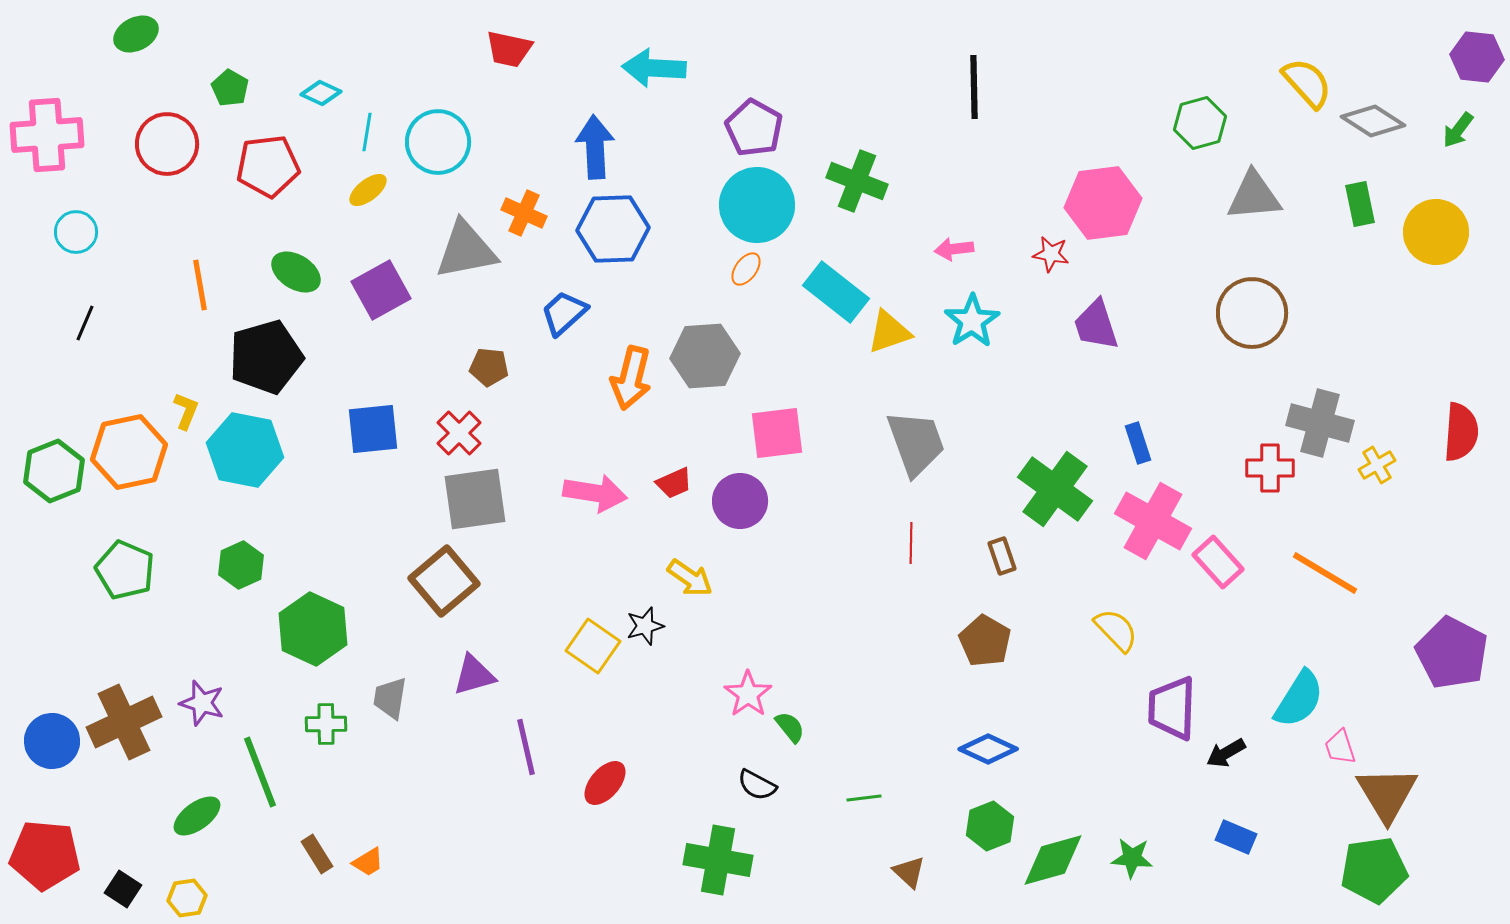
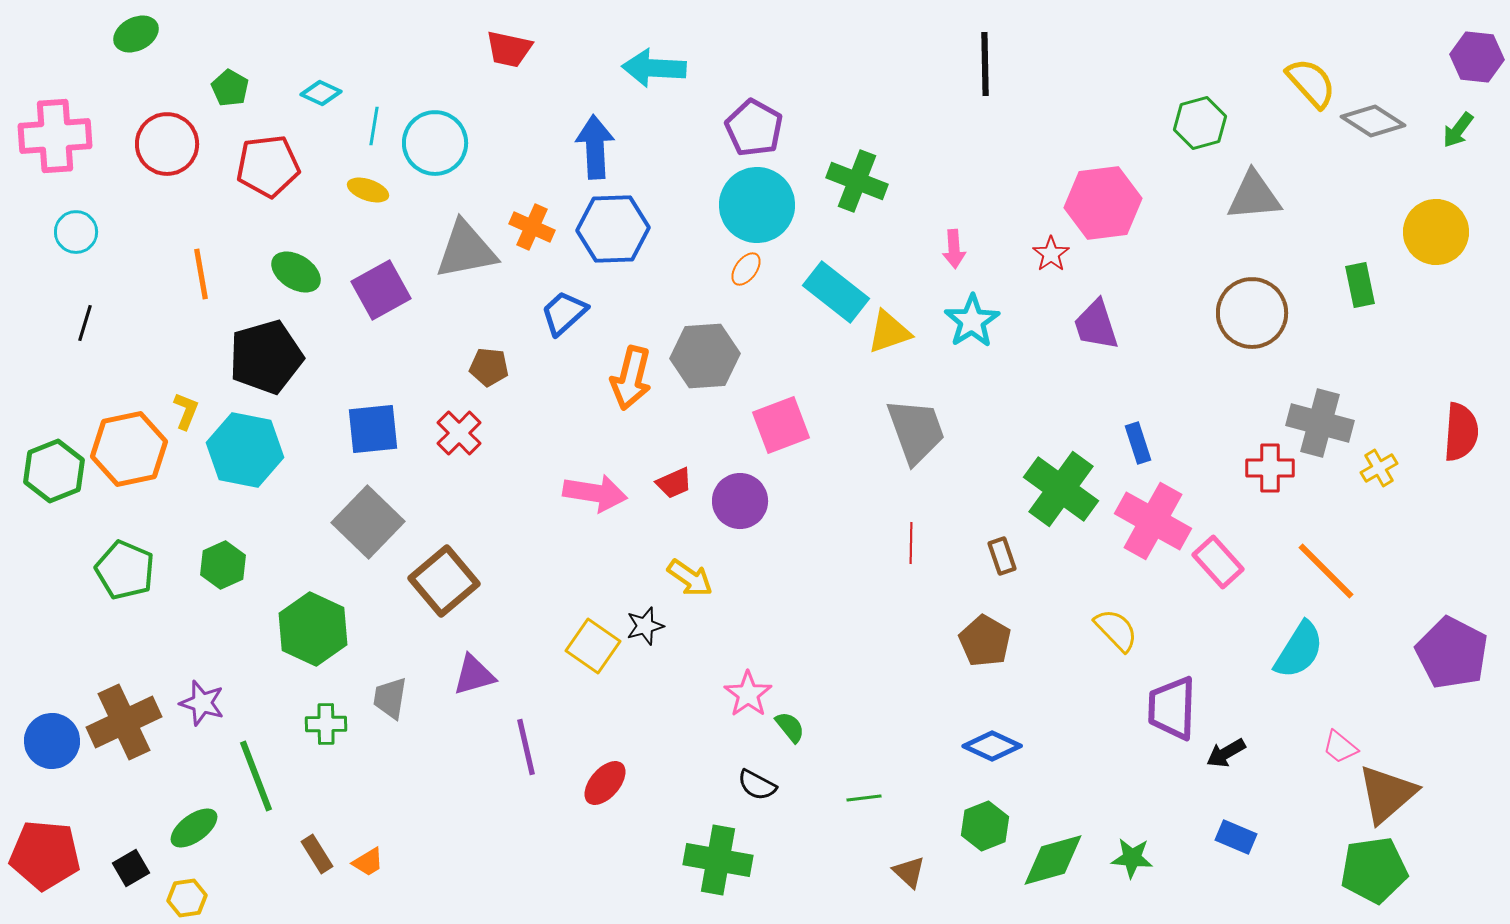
yellow semicircle at (1307, 83): moved 4 px right
black line at (974, 87): moved 11 px right, 23 px up
cyan line at (367, 132): moved 7 px right, 6 px up
pink cross at (47, 135): moved 8 px right, 1 px down
cyan circle at (438, 142): moved 3 px left, 1 px down
yellow ellipse at (368, 190): rotated 57 degrees clockwise
green rectangle at (1360, 204): moved 81 px down
orange cross at (524, 213): moved 8 px right, 14 px down
pink arrow at (954, 249): rotated 87 degrees counterclockwise
red star at (1051, 254): rotated 27 degrees clockwise
orange line at (200, 285): moved 1 px right, 11 px up
black line at (85, 323): rotated 6 degrees counterclockwise
pink square at (777, 433): moved 4 px right, 8 px up; rotated 14 degrees counterclockwise
gray trapezoid at (916, 443): moved 12 px up
orange hexagon at (129, 452): moved 3 px up
yellow cross at (1377, 465): moved 2 px right, 3 px down
green cross at (1055, 489): moved 6 px right
gray square at (475, 499): moved 107 px left, 23 px down; rotated 38 degrees counterclockwise
green hexagon at (241, 565): moved 18 px left
orange line at (1325, 573): moved 1 px right, 2 px up; rotated 14 degrees clockwise
cyan semicircle at (1299, 699): moved 49 px up
pink trapezoid at (1340, 747): rotated 33 degrees counterclockwise
blue diamond at (988, 749): moved 4 px right, 3 px up
green line at (260, 772): moved 4 px left, 4 px down
brown triangle at (1387, 794): rotated 20 degrees clockwise
green ellipse at (197, 816): moved 3 px left, 12 px down
green hexagon at (990, 826): moved 5 px left
black square at (123, 889): moved 8 px right, 21 px up; rotated 27 degrees clockwise
